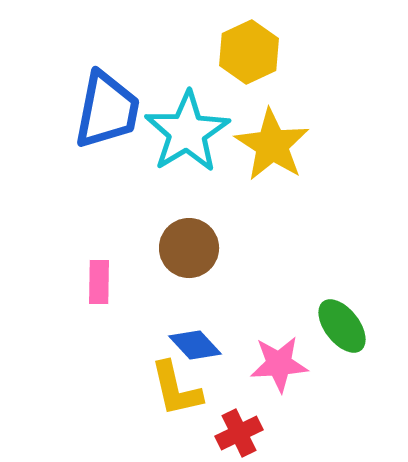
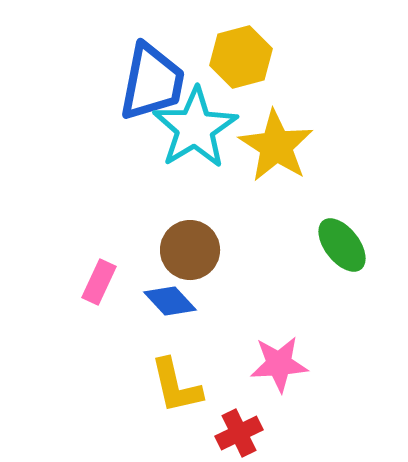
yellow hexagon: moved 8 px left, 5 px down; rotated 10 degrees clockwise
blue trapezoid: moved 45 px right, 28 px up
cyan star: moved 8 px right, 4 px up
yellow star: moved 4 px right, 1 px down
brown circle: moved 1 px right, 2 px down
pink rectangle: rotated 24 degrees clockwise
green ellipse: moved 81 px up
blue diamond: moved 25 px left, 44 px up
yellow L-shape: moved 3 px up
